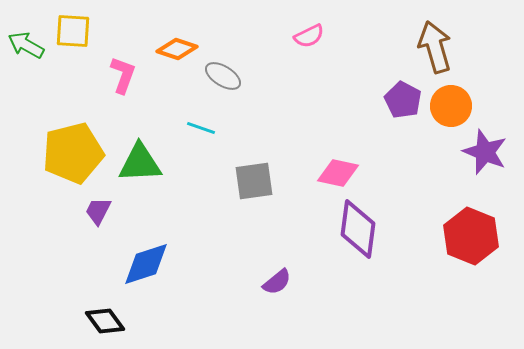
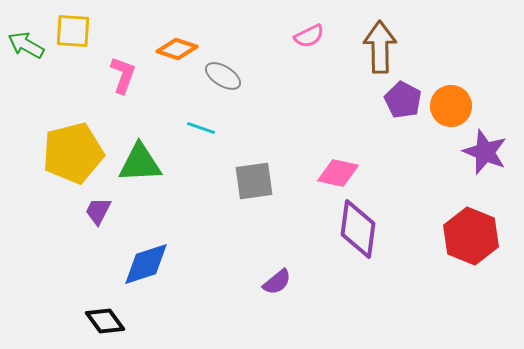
brown arrow: moved 55 px left; rotated 15 degrees clockwise
